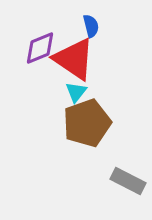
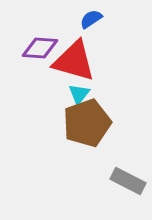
blue semicircle: moved 7 px up; rotated 110 degrees counterclockwise
purple diamond: rotated 27 degrees clockwise
red triangle: moved 2 px down; rotated 18 degrees counterclockwise
cyan triangle: moved 3 px right, 2 px down
